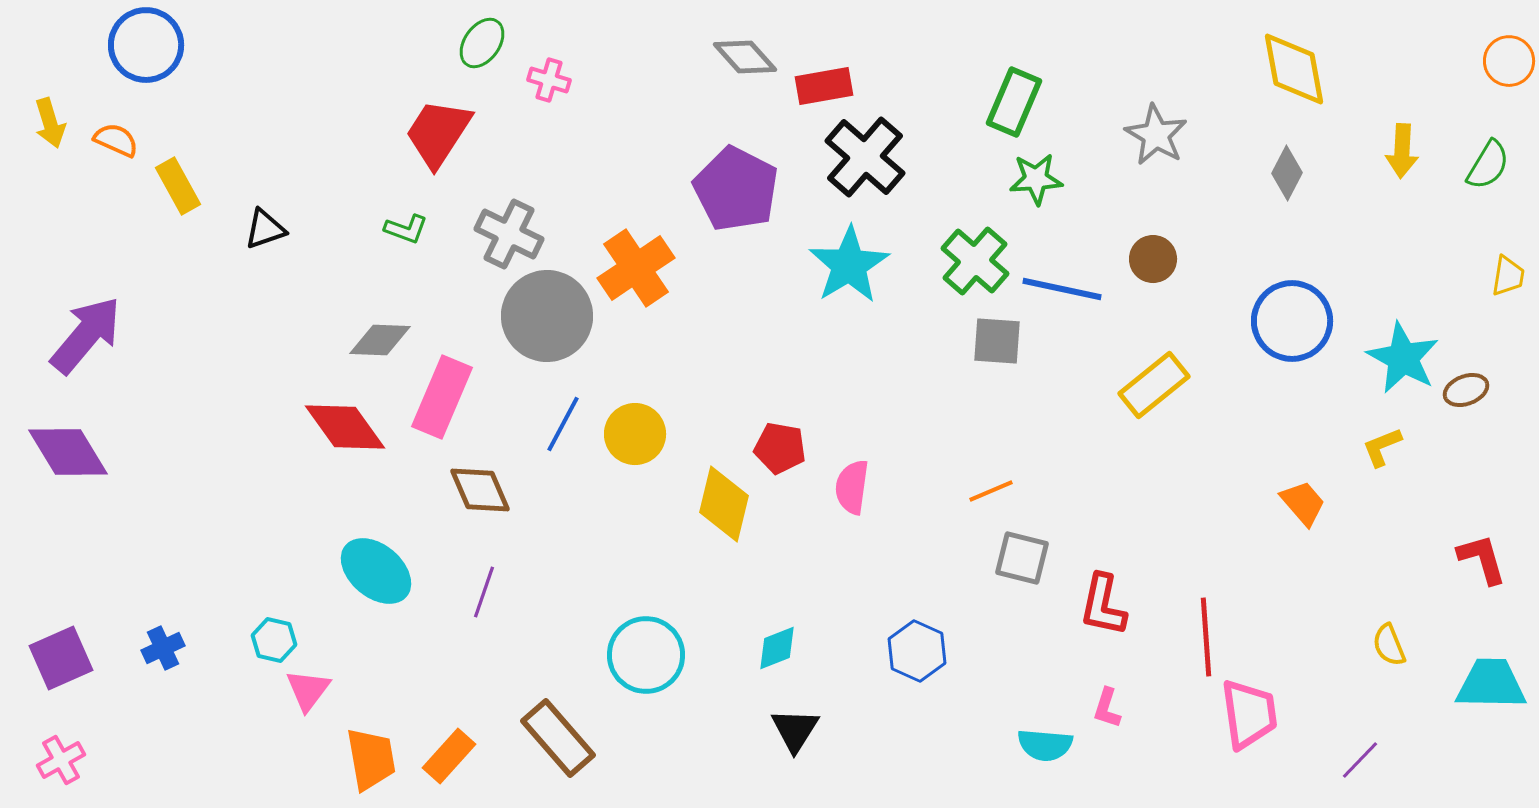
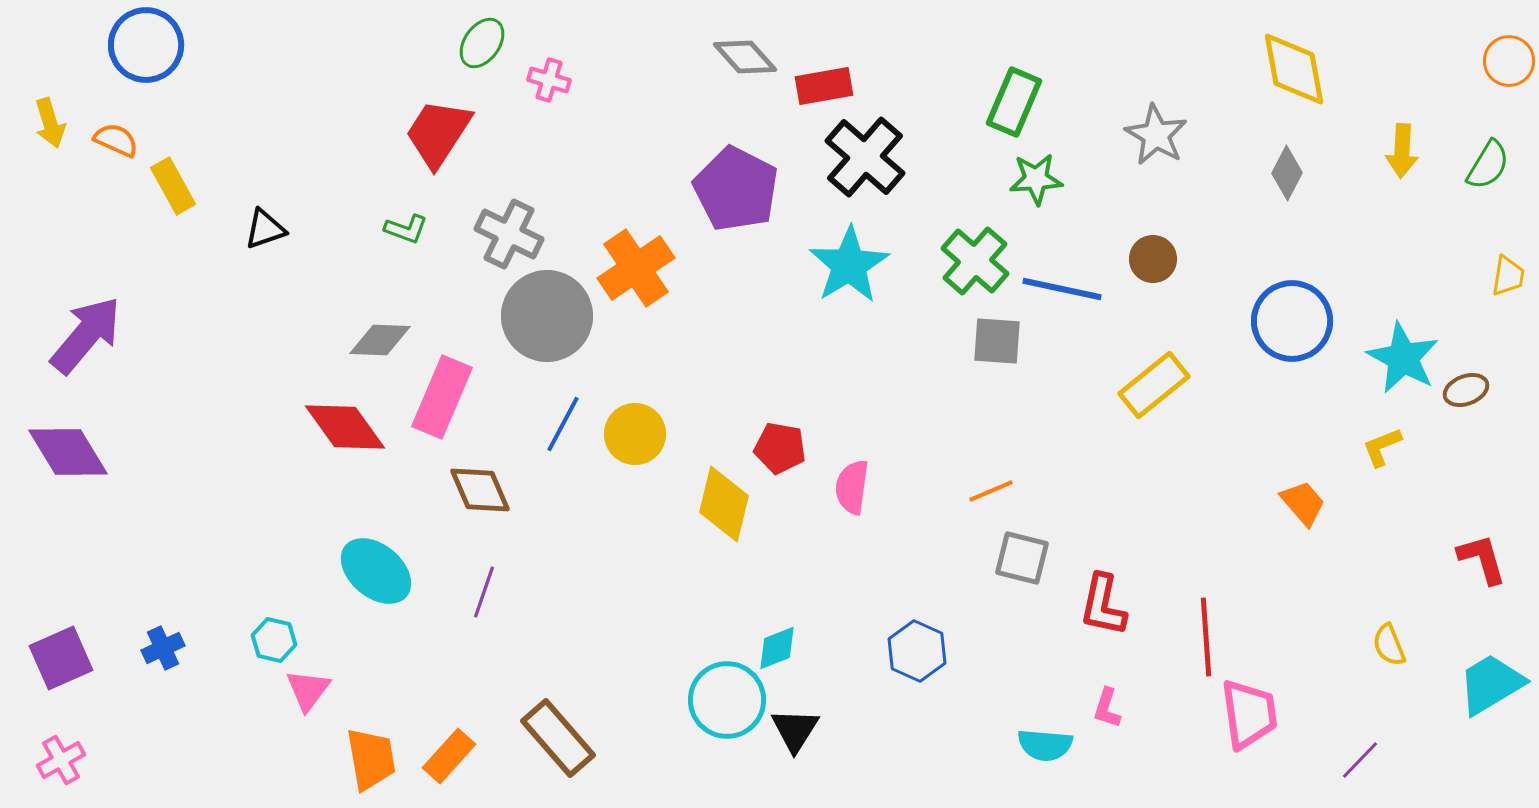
yellow rectangle at (178, 186): moved 5 px left
cyan circle at (646, 655): moved 81 px right, 45 px down
cyan trapezoid at (1491, 684): rotated 32 degrees counterclockwise
